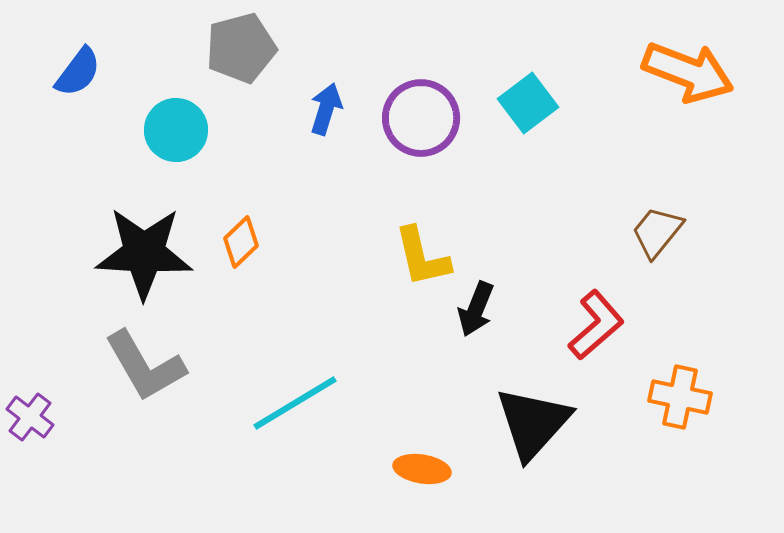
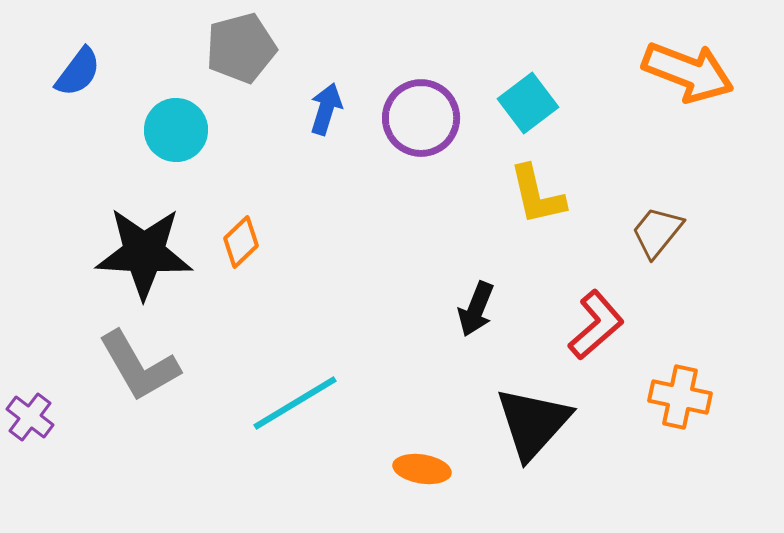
yellow L-shape: moved 115 px right, 62 px up
gray L-shape: moved 6 px left
